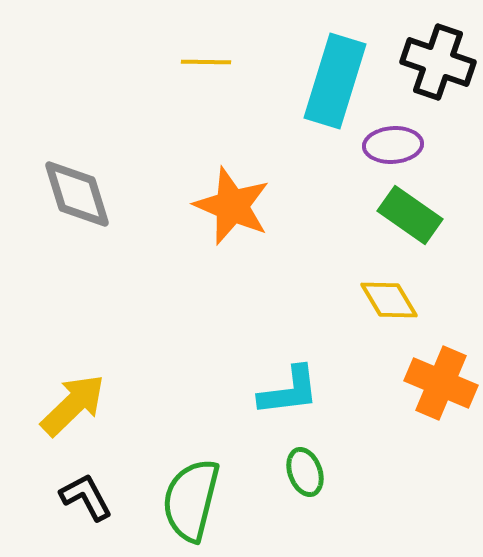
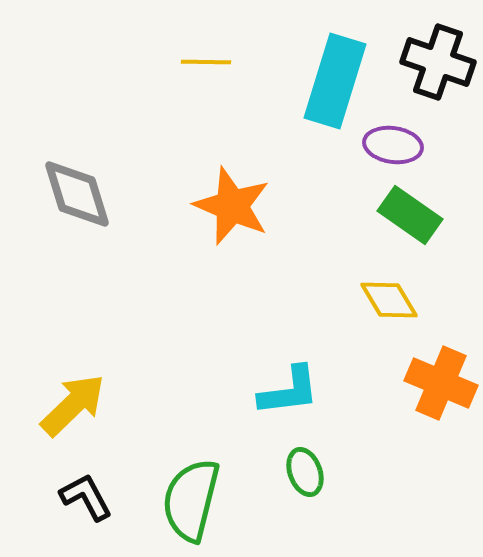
purple ellipse: rotated 12 degrees clockwise
